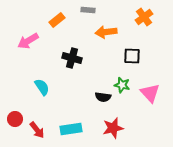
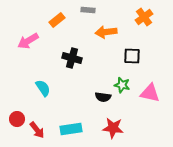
cyan semicircle: moved 1 px right, 1 px down
pink triangle: rotated 35 degrees counterclockwise
red circle: moved 2 px right
red star: rotated 20 degrees clockwise
